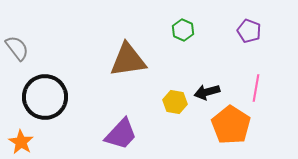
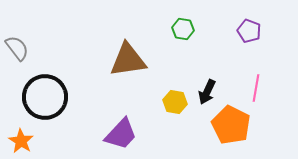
green hexagon: moved 1 px up; rotated 15 degrees counterclockwise
black arrow: rotated 50 degrees counterclockwise
orange pentagon: rotated 6 degrees counterclockwise
orange star: moved 1 px up
